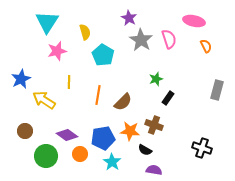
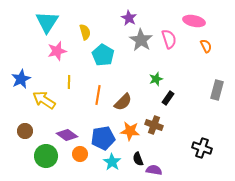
black semicircle: moved 7 px left, 9 px down; rotated 40 degrees clockwise
